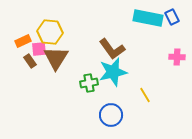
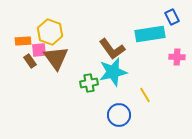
cyan rectangle: moved 2 px right, 16 px down; rotated 20 degrees counterclockwise
yellow hexagon: rotated 15 degrees clockwise
orange rectangle: rotated 21 degrees clockwise
pink square: moved 1 px down
brown triangle: rotated 8 degrees counterclockwise
blue circle: moved 8 px right
